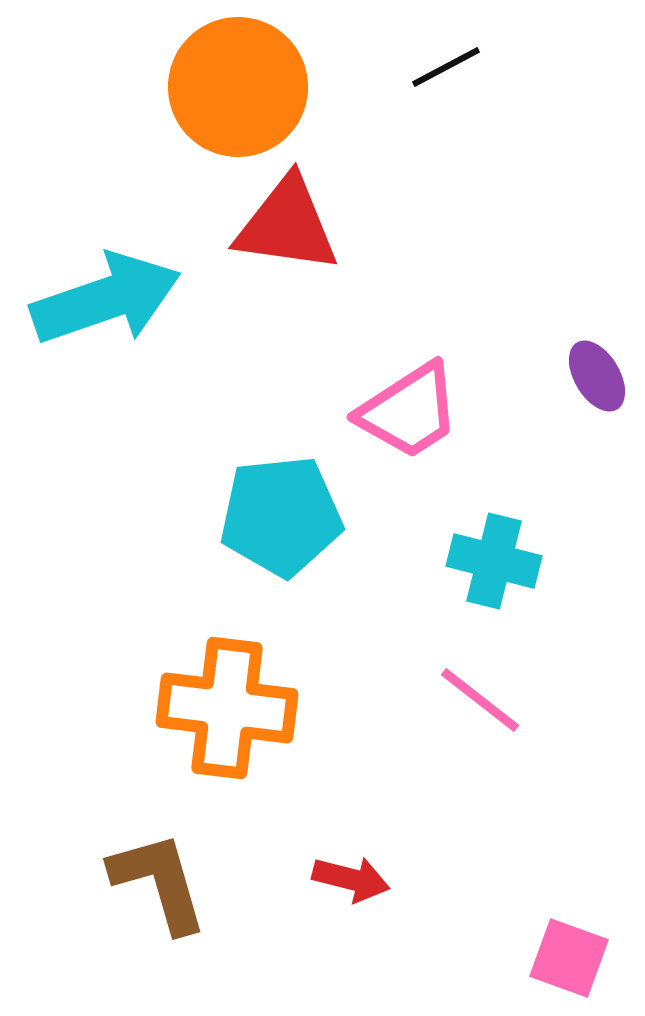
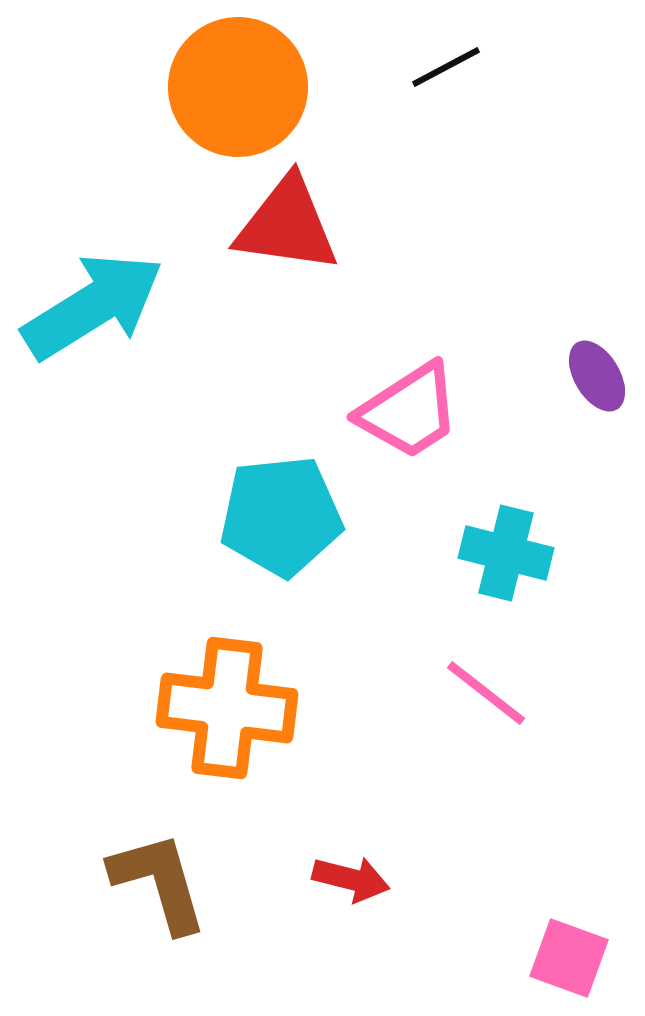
cyan arrow: moved 13 px left, 7 px down; rotated 13 degrees counterclockwise
cyan cross: moved 12 px right, 8 px up
pink line: moved 6 px right, 7 px up
